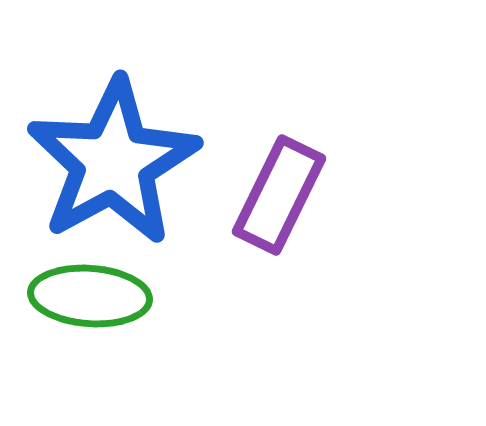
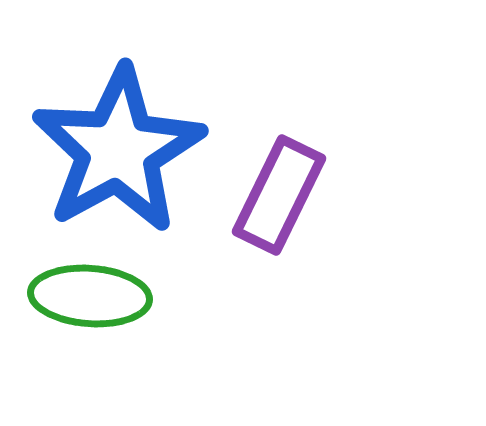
blue star: moved 5 px right, 12 px up
